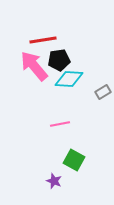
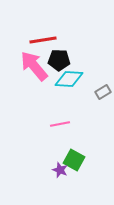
black pentagon: rotated 10 degrees clockwise
purple star: moved 6 px right, 11 px up
